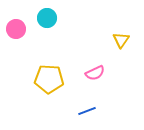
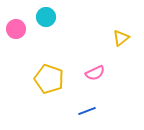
cyan circle: moved 1 px left, 1 px up
yellow triangle: moved 2 px up; rotated 18 degrees clockwise
yellow pentagon: rotated 16 degrees clockwise
